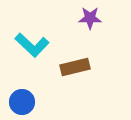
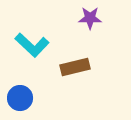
blue circle: moved 2 px left, 4 px up
